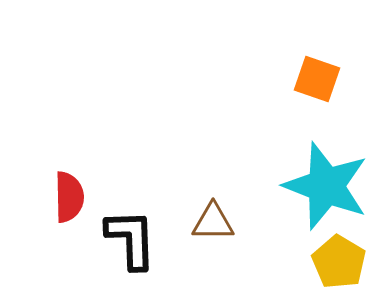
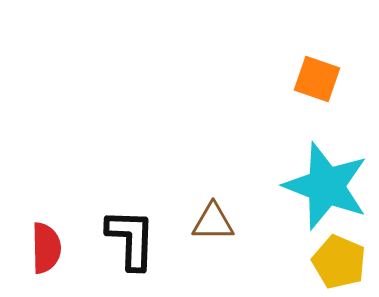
red semicircle: moved 23 px left, 51 px down
black L-shape: rotated 4 degrees clockwise
yellow pentagon: rotated 8 degrees counterclockwise
